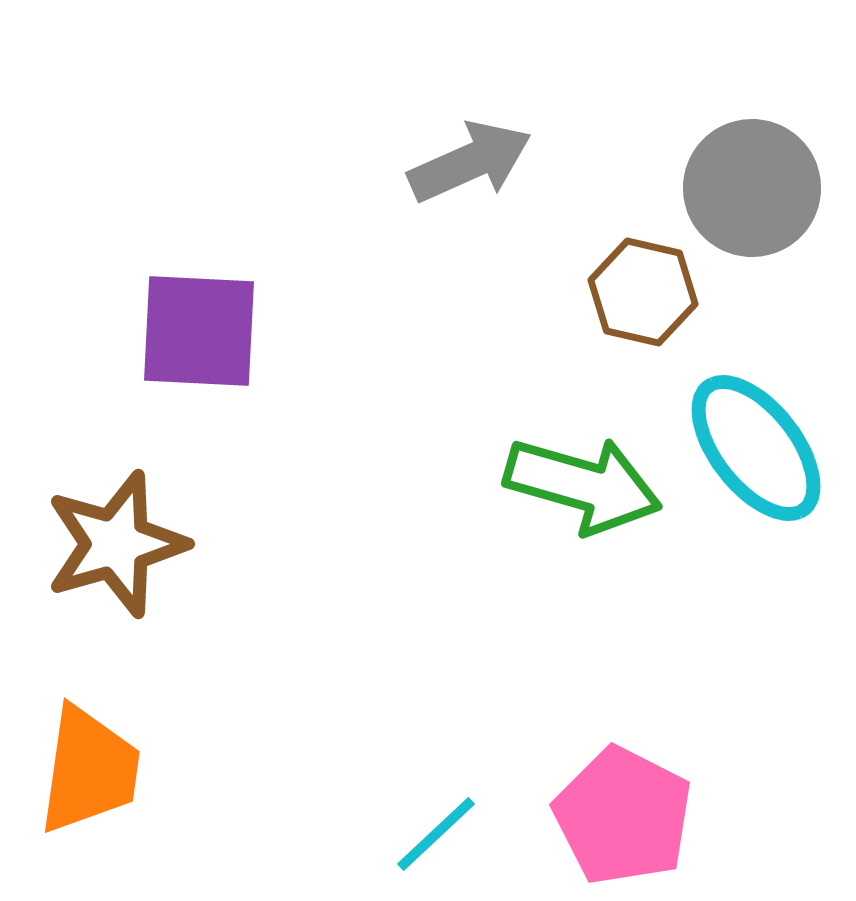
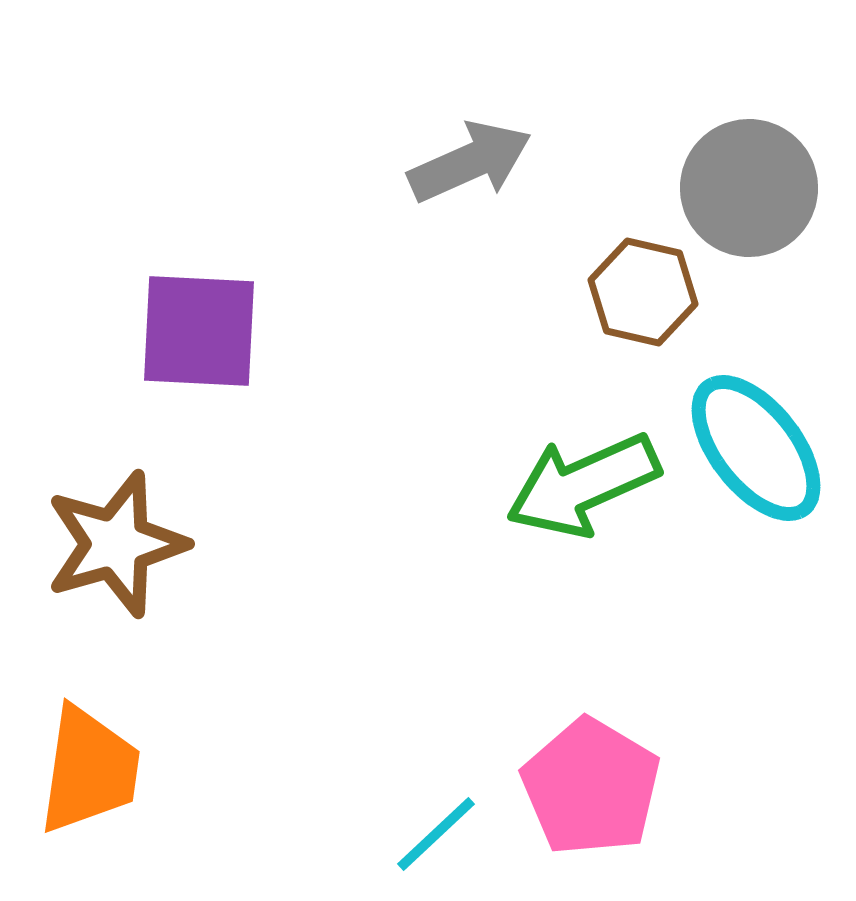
gray circle: moved 3 px left
green arrow: rotated 140 degrees clockwise
pink pentagon: moved 32 px left, 29 px up; rotated 4 degrees clockwise
